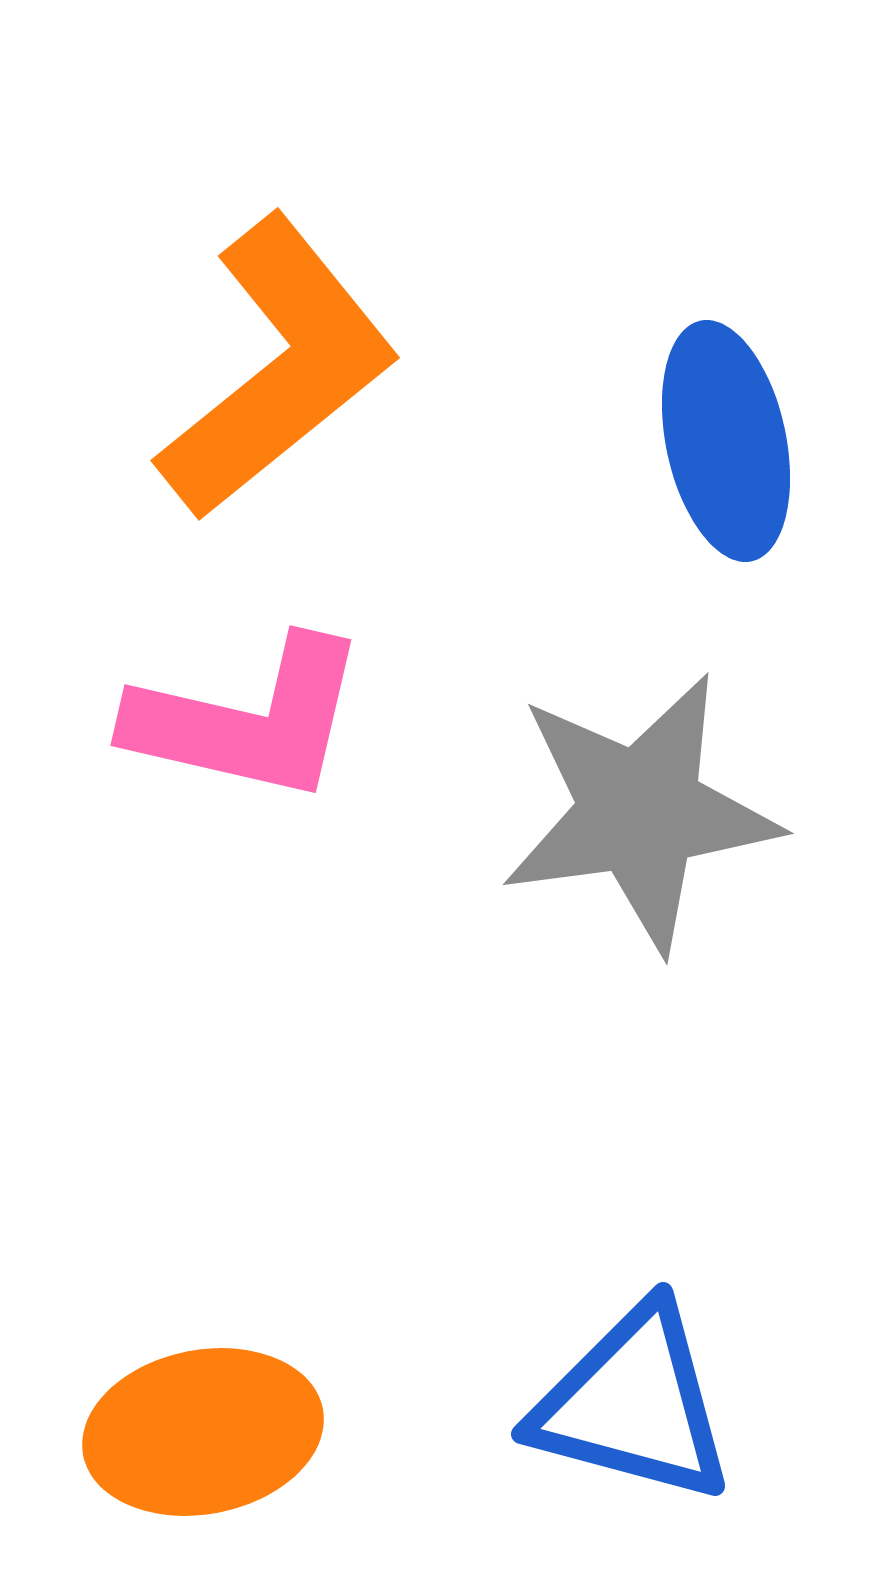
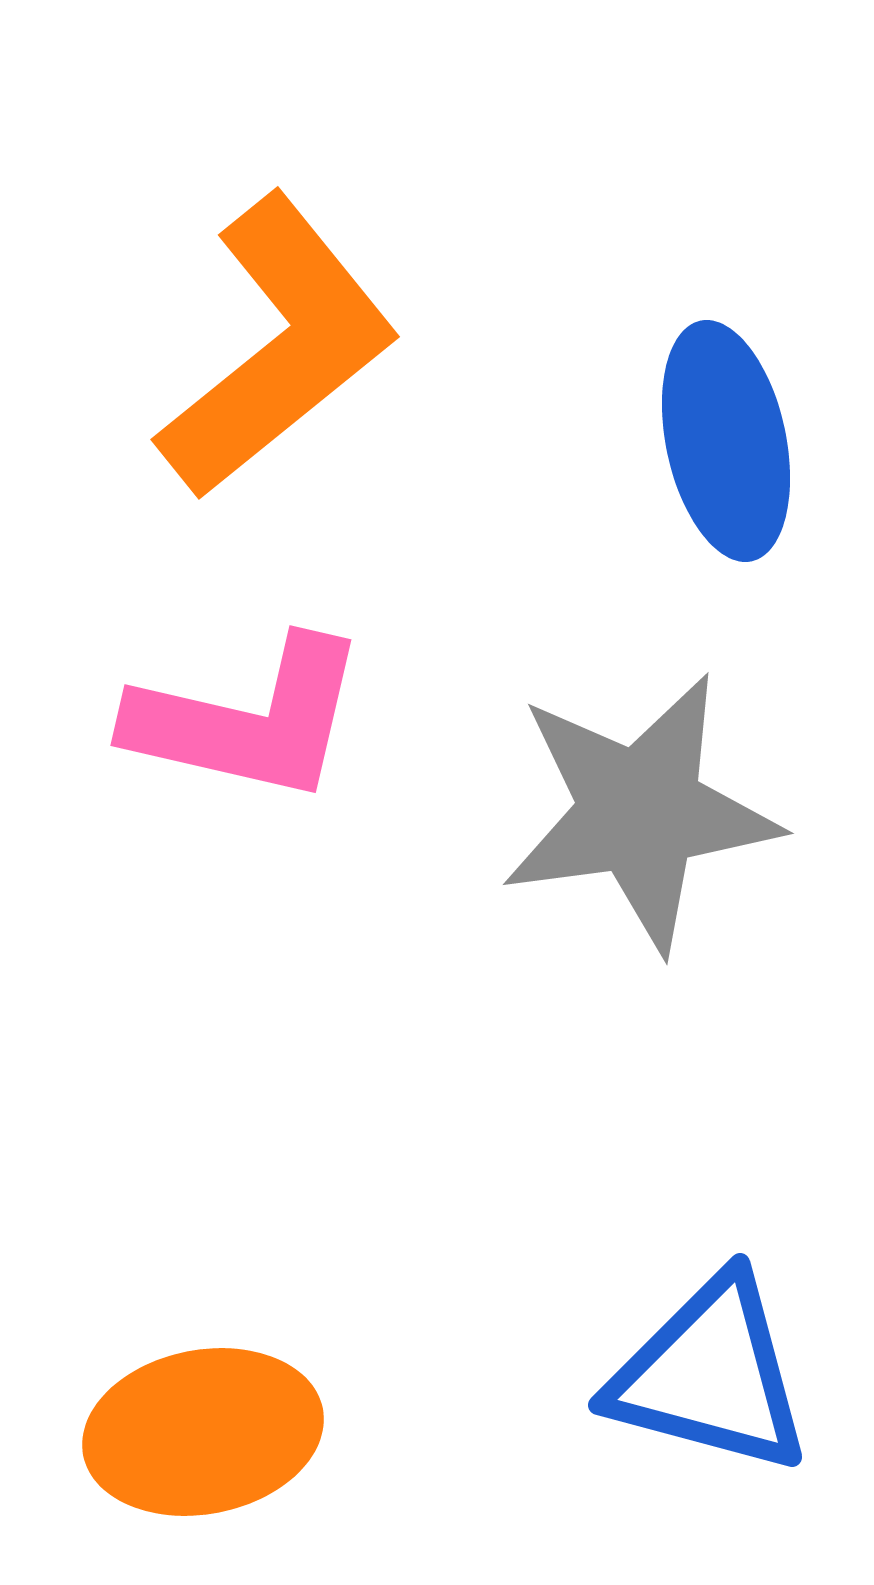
orange L-shape: moved 21 px up
blue triangle: moved 77 px right, 29 px up
